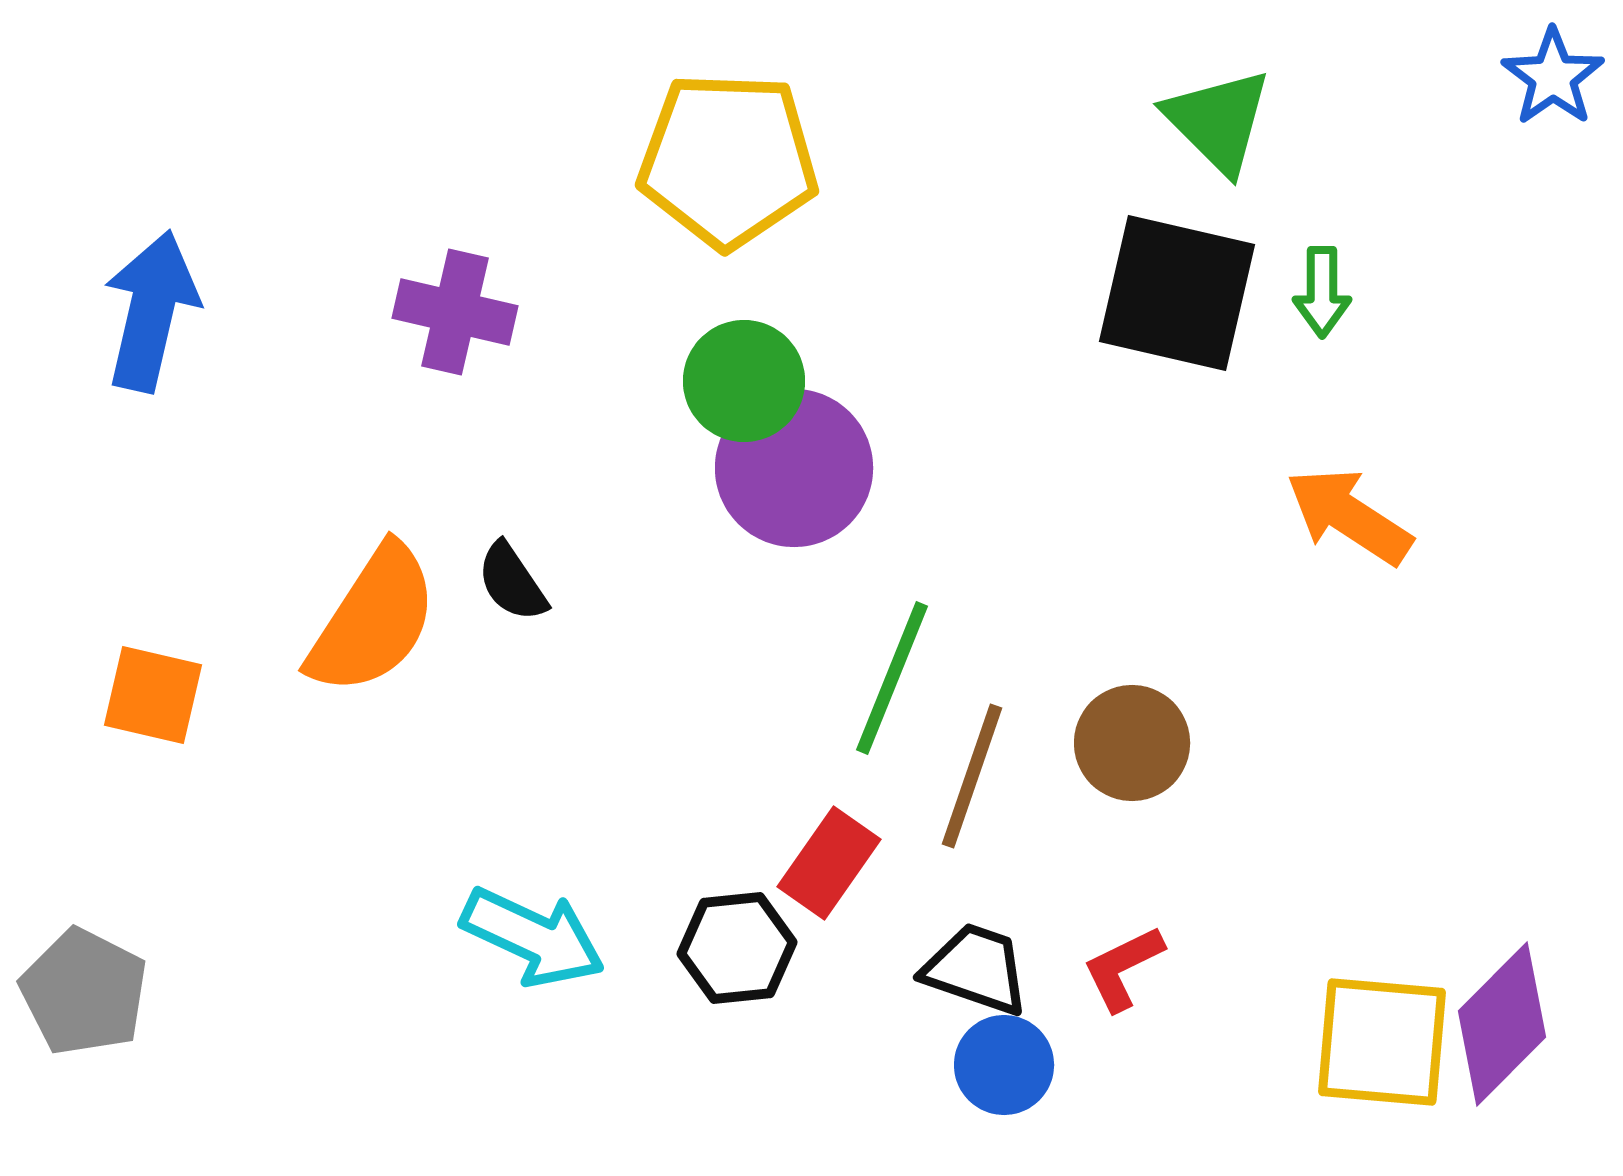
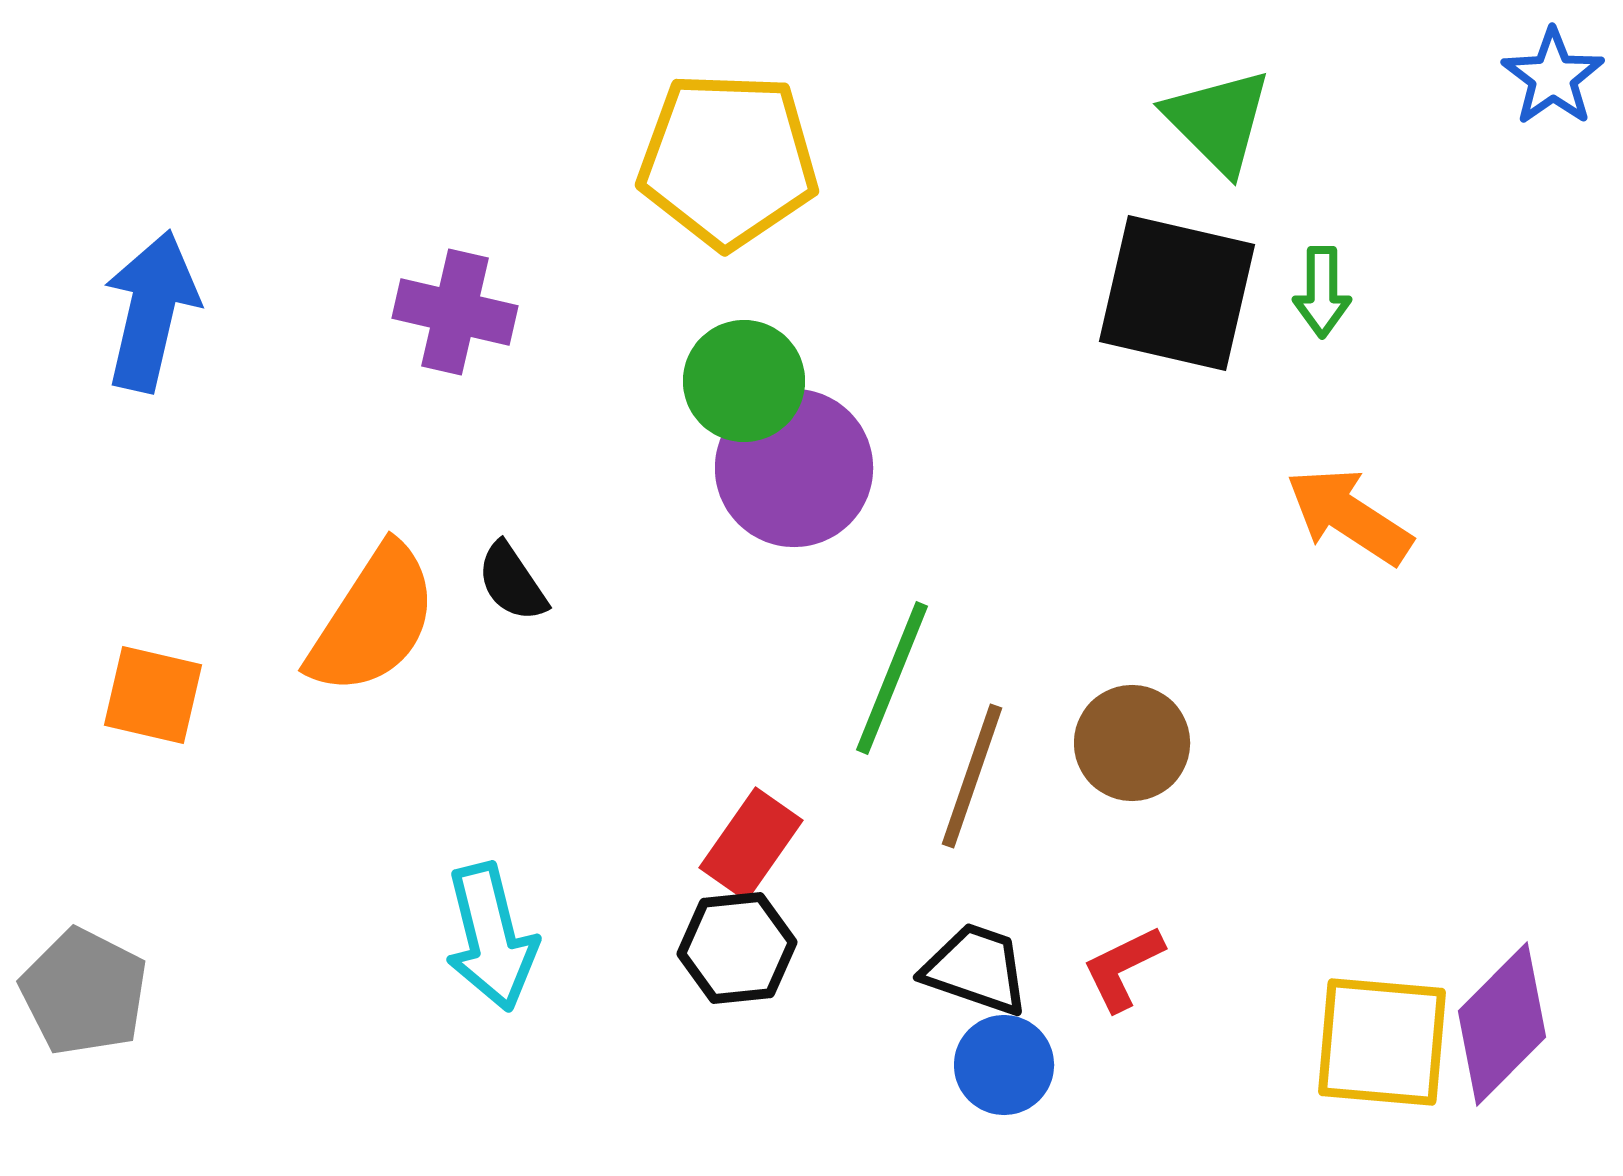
red rectangle: moved 78 px left, 19 px up
cyan arrow: moved 42 px left; rotated 51 degrees clockwise
